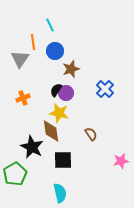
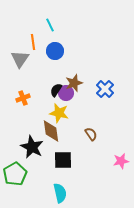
brown star: moved 3 px right, 14 px down
